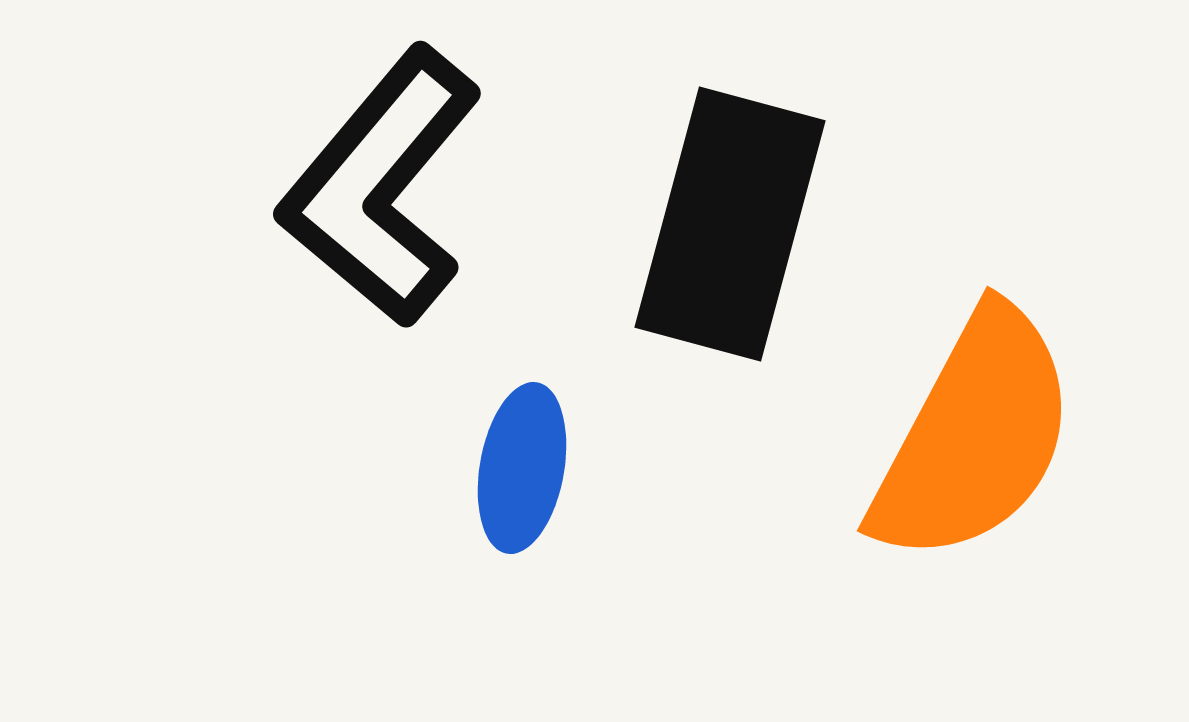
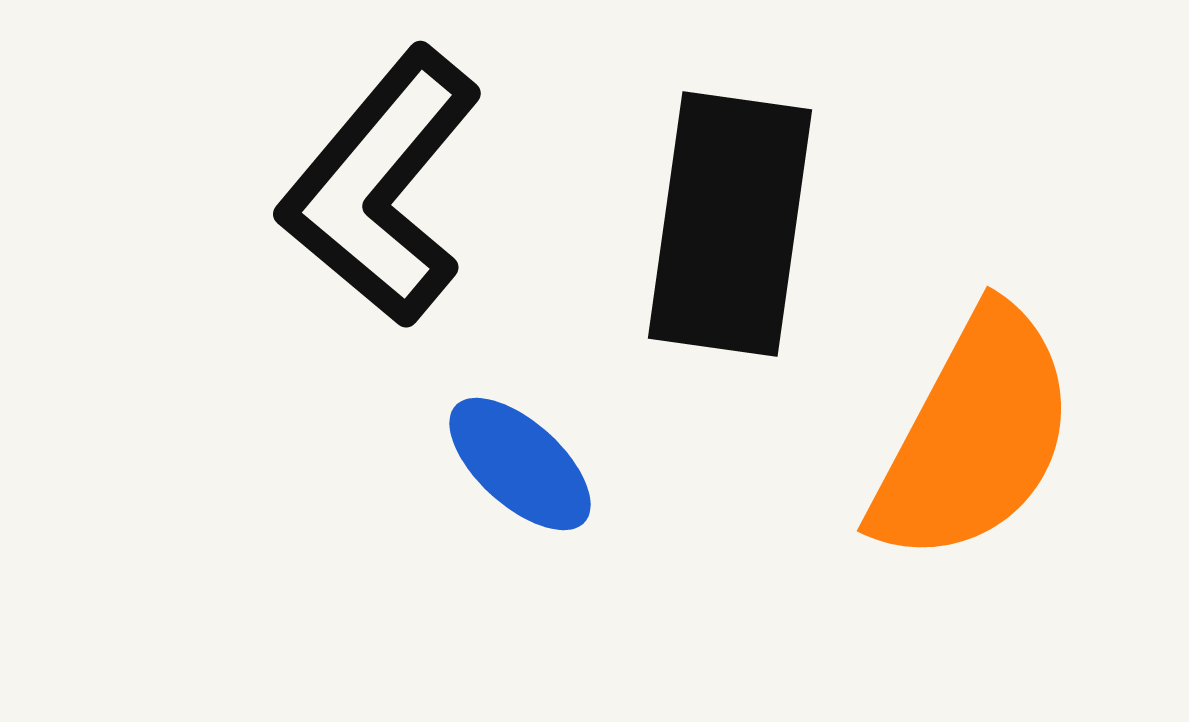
black rectangle: rotated 7 degrees counterclockwise
blue ellipse: moved 2 px left, 4 px up; rotated 58 degrees counterclockwise
